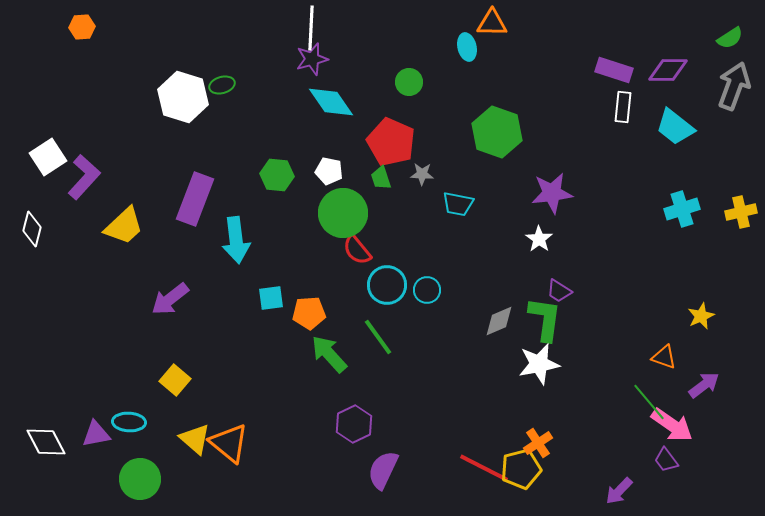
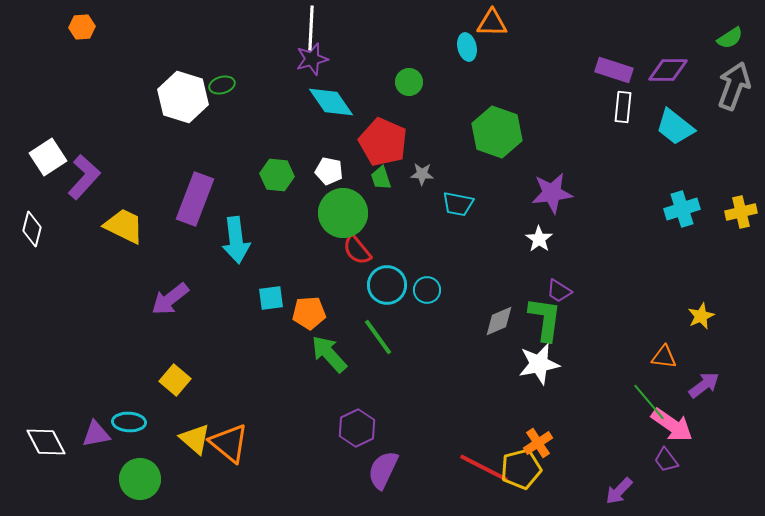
red pentagon at (391, 142): moved 8 px left
yellow trapezoid at (124, 226): rotated 111 degrees counterclockwise
orange triangle at (664, 357): rotated 12 degrees counterclockwise
purple hexagon at (354, 424): moved 3 px right, 4 px down
